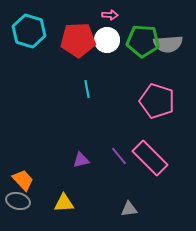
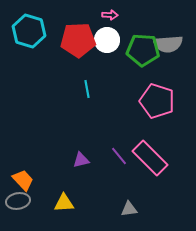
green pentagon: moved 9 px down
gray ellipse: rotated 25 degrees counterclockwise
